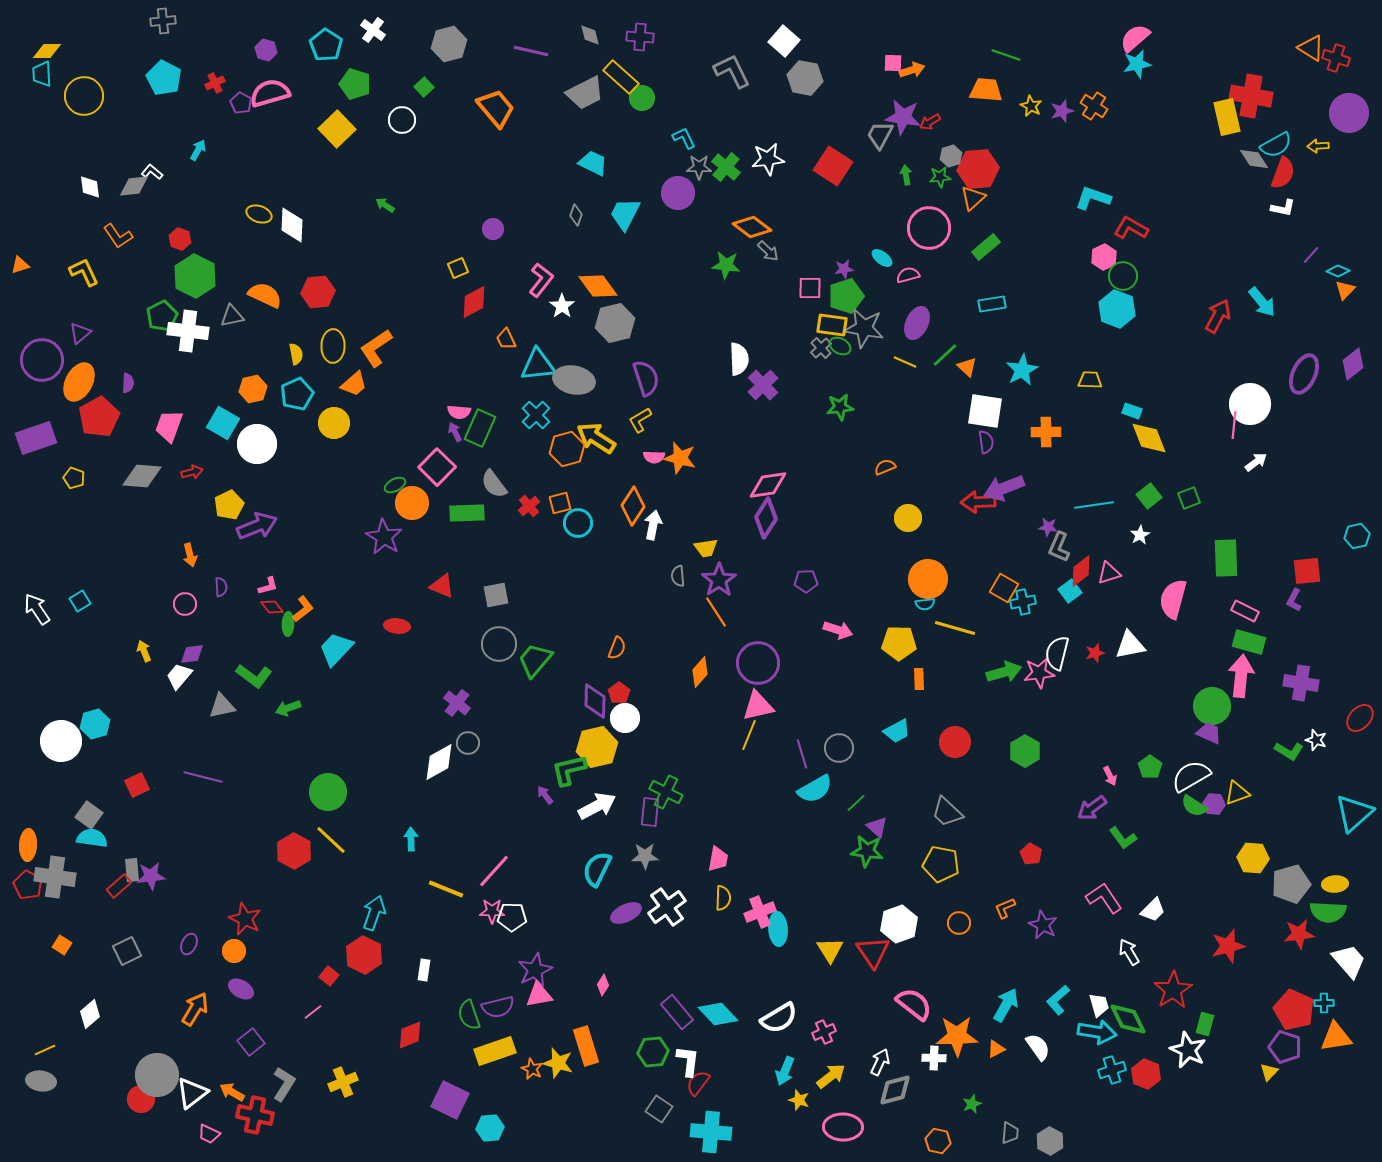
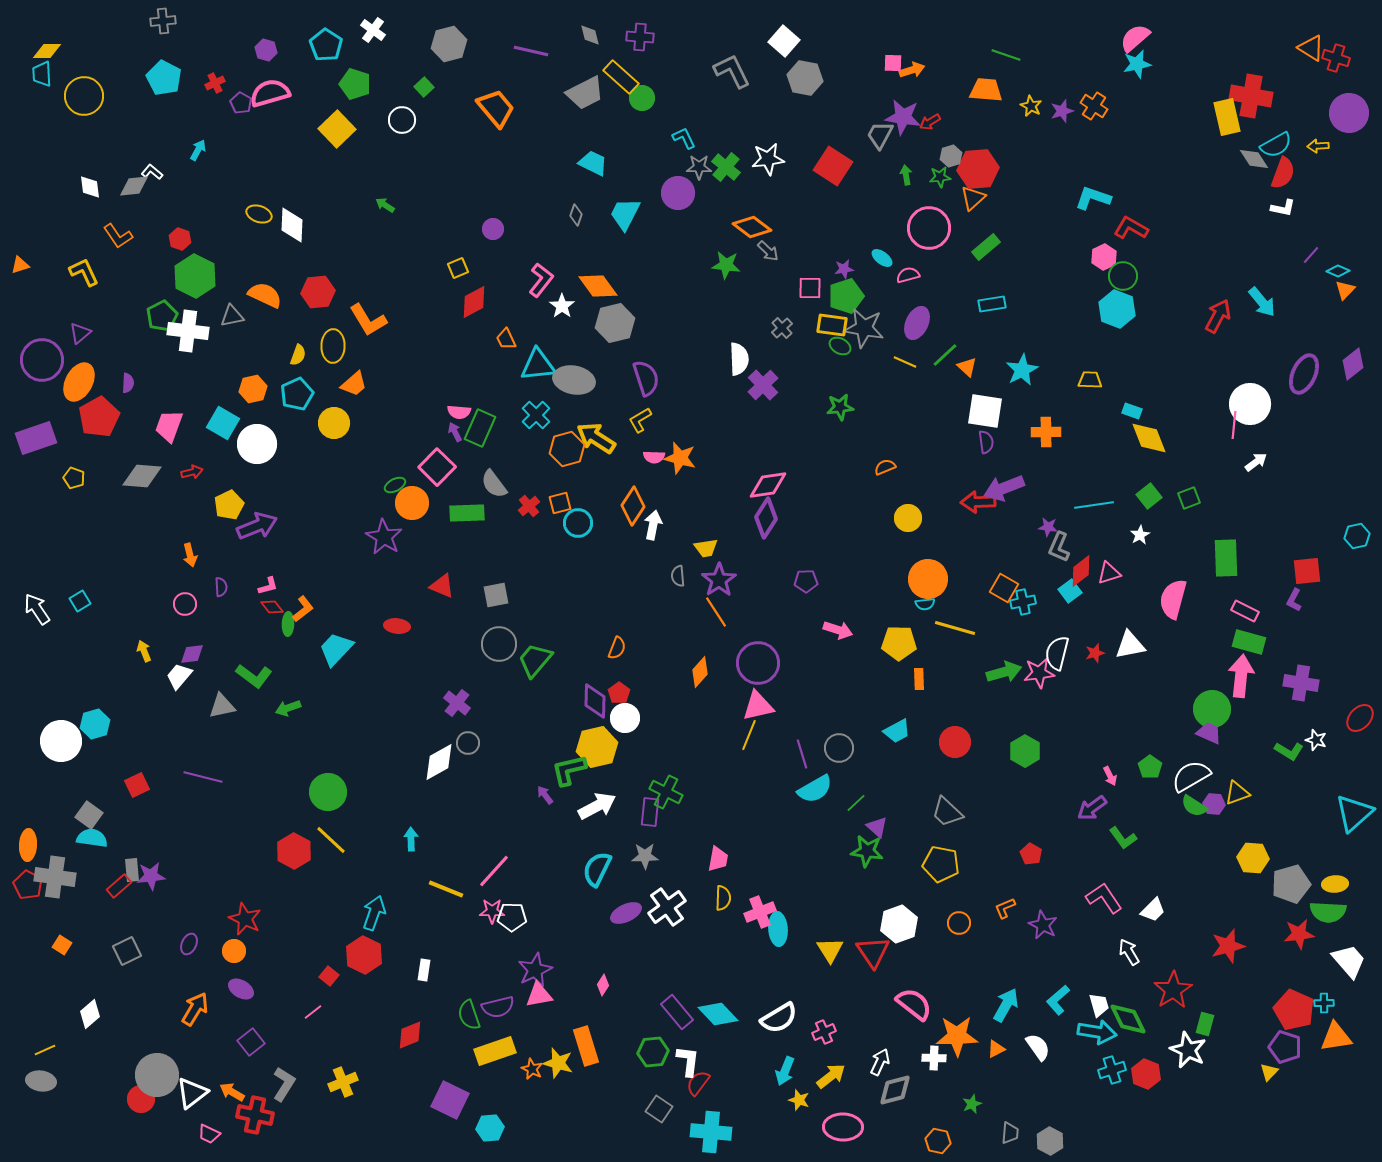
orange L-shape at (376, 348): moved 8 px left, 28 px up; rotated 87 degrees counterclockwise
gray cross at (821, 348): moved 39 px left, 20 px up
yellow semicircle at (296, 354): moved 2 px right, 1 px down; rotated 30 degrees clockwise
green circle at (1212, 706): moved 3 px down
